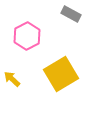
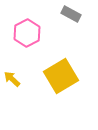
pink hexagon: moved 3 px up
yellow square: moved 2 px down
